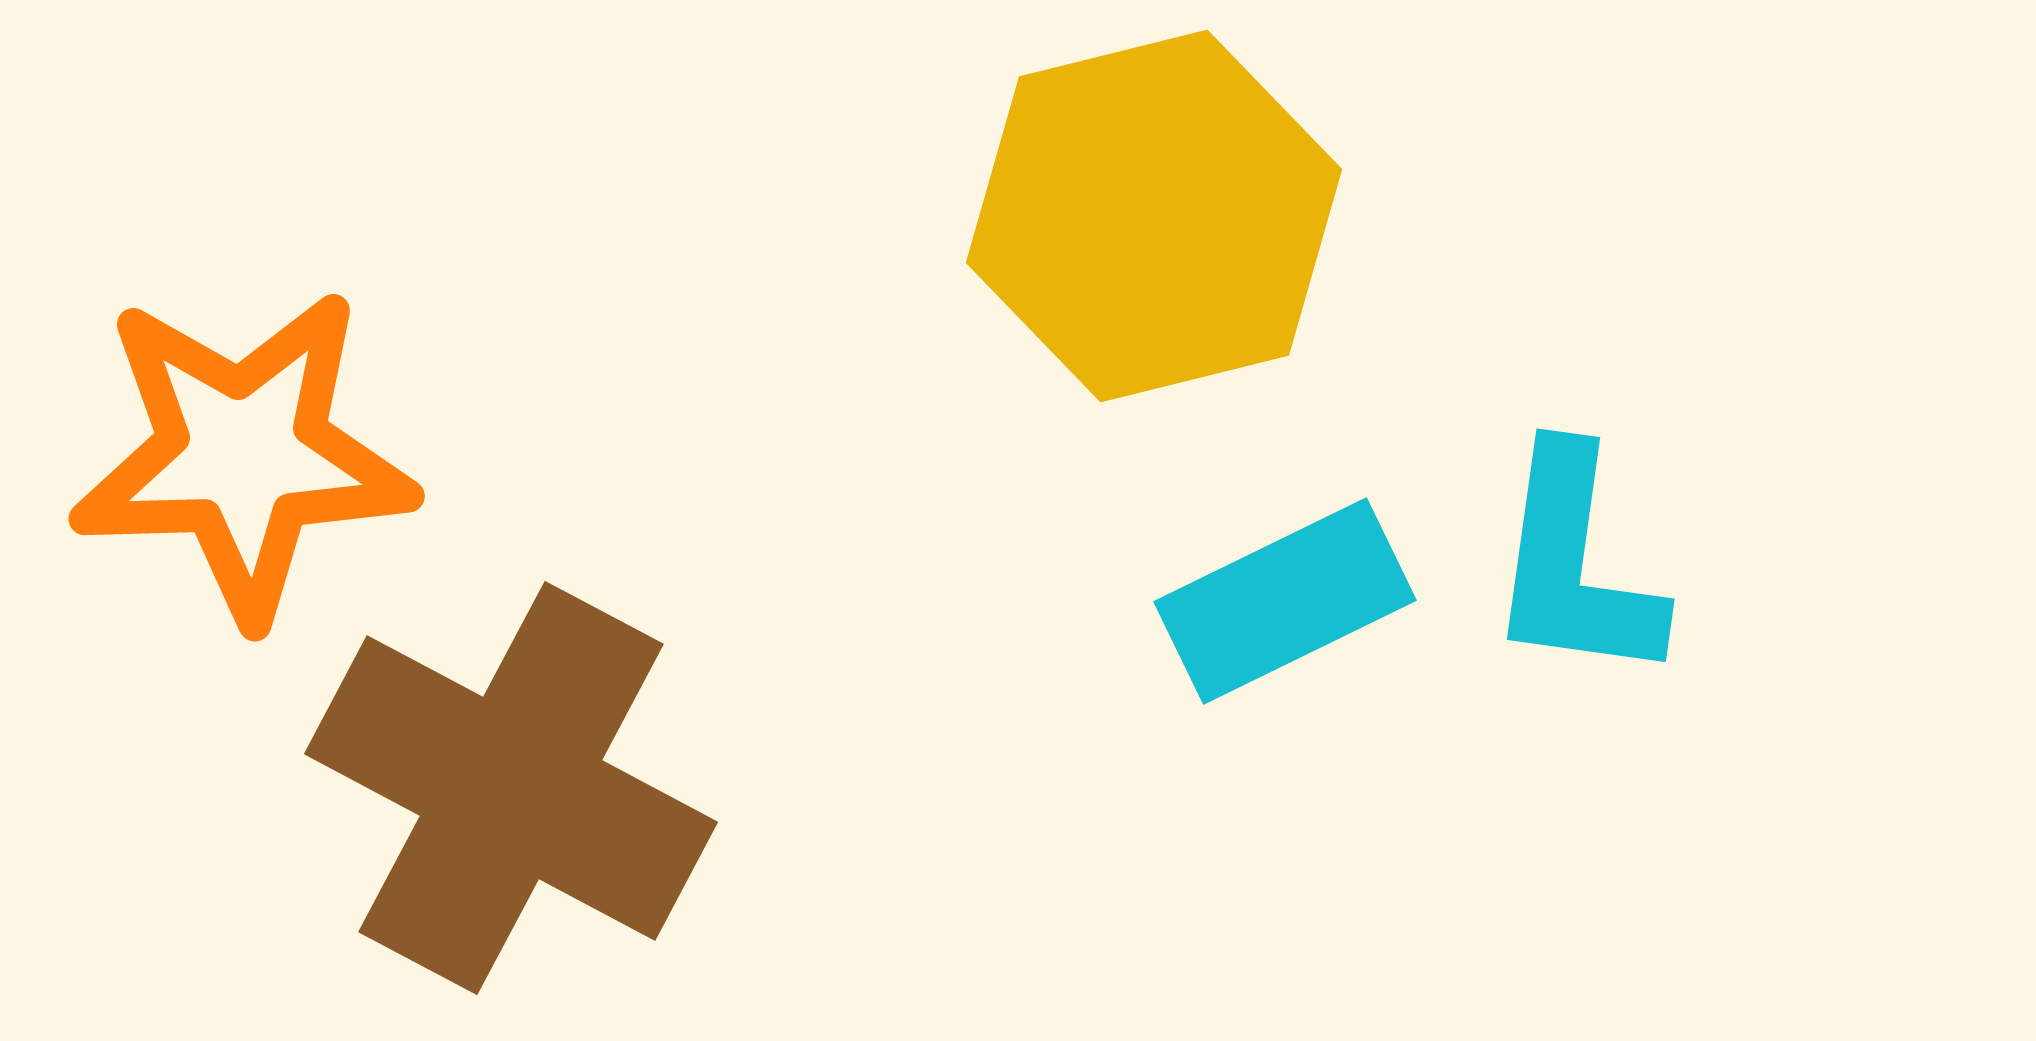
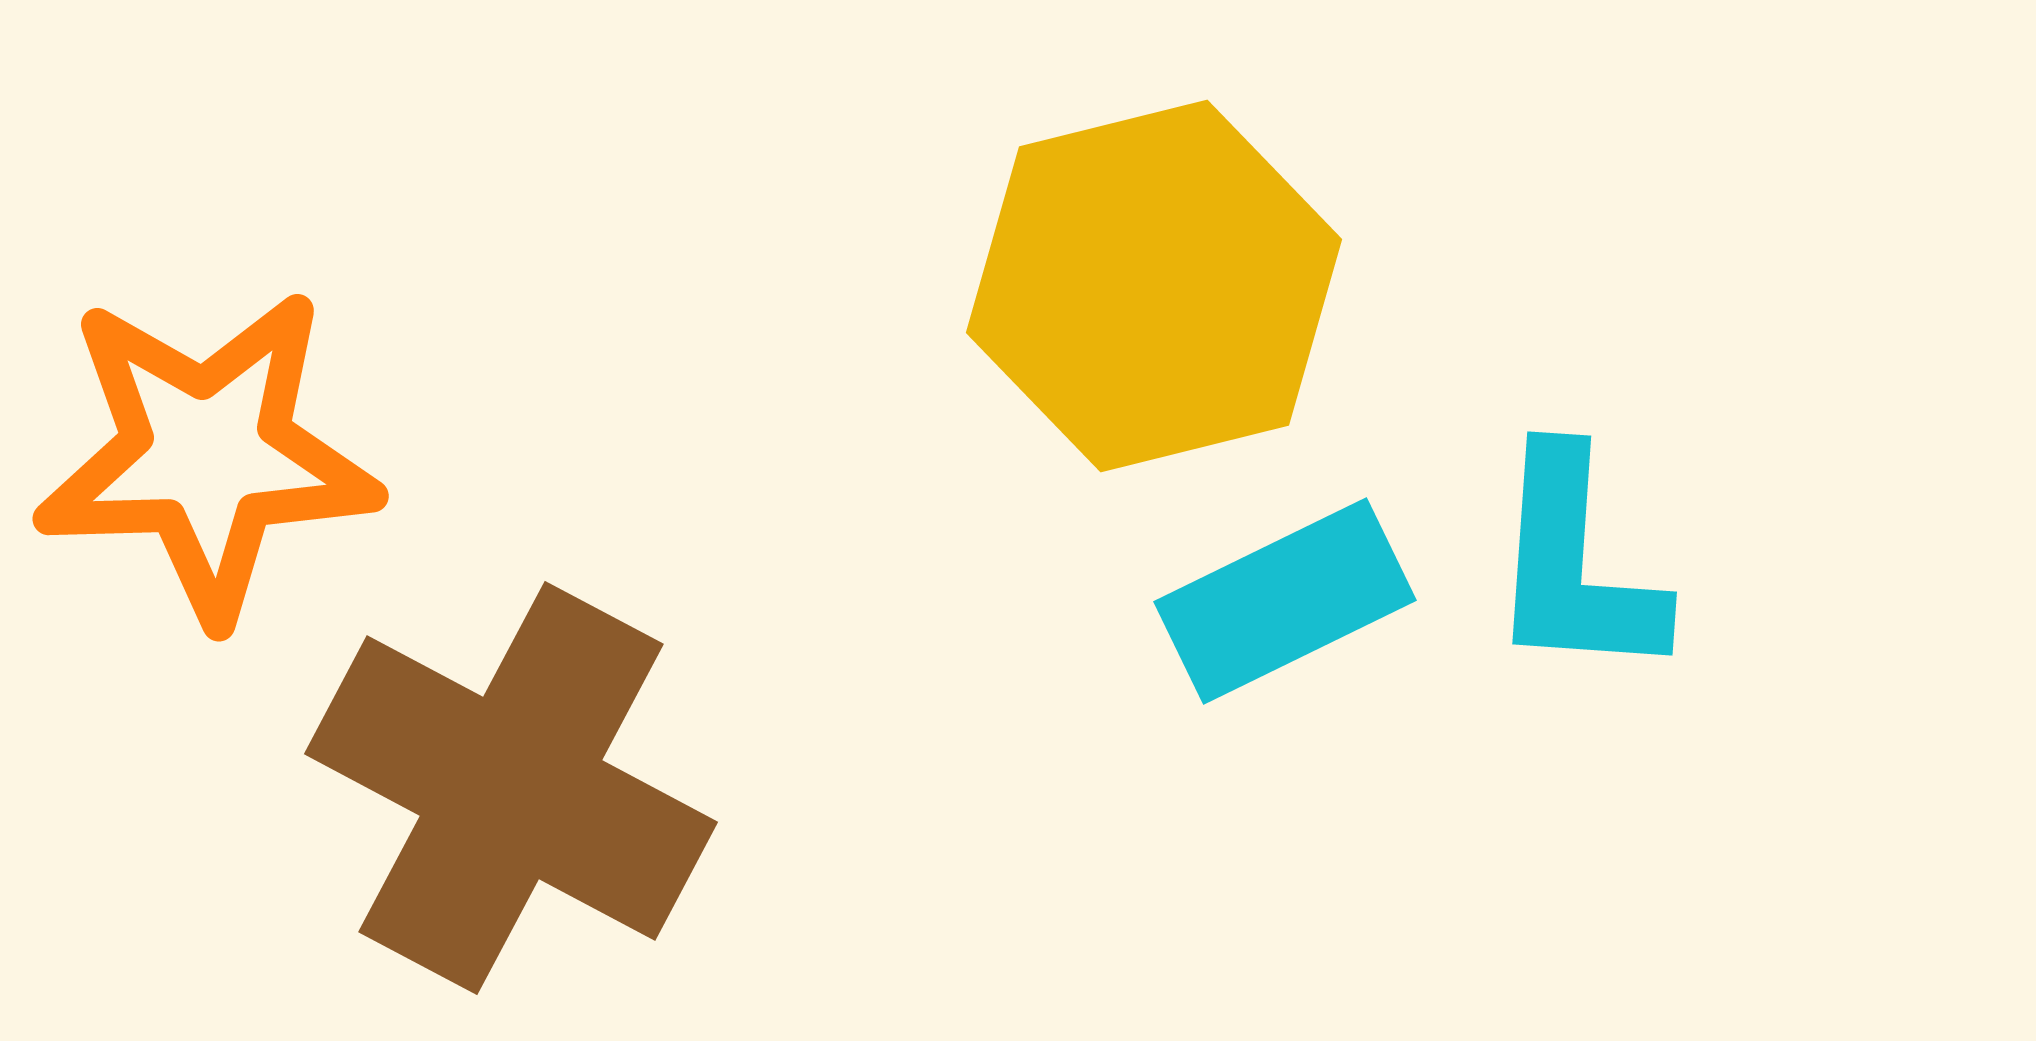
yellow hexagon: moved 70 px down
orange star: moved 36 px left
cyan L-shape: rotated 4 degrees counterclockwise
